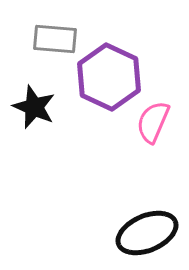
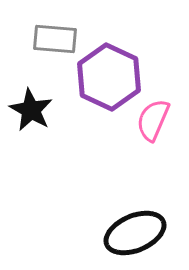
black star: moved 3 px left, 3 px down; rotated 6 degrees clockwise
pink semicircle: moved 2 px up
black ellipse: moved 12 px left
